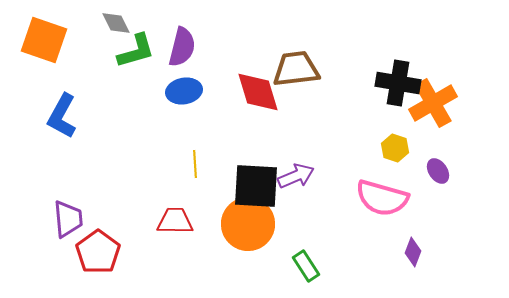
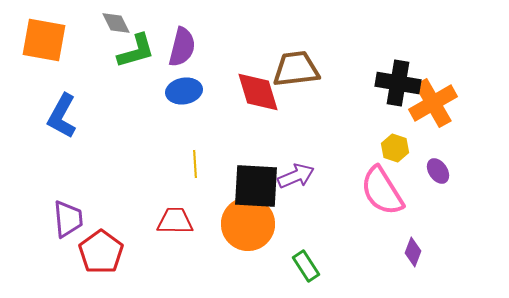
orange square: rotated 9 degrees counterclockwise
pink semicircle: moved 7 px up; rotated 42 degrees clockwise
red pentagon: moved 3 px right
